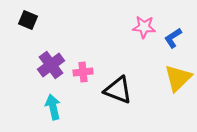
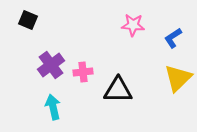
pink star: moved 11 px left, 2 px up
black triangle: rotated 20 degrees counterclockwise
